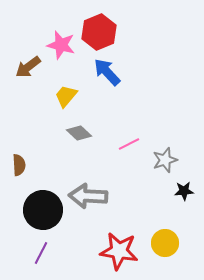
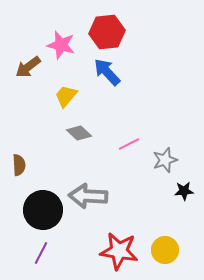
red hexagon: moved 8 px right; rotated 16 degrees clockwise
yellow circle: moved 7 px down
